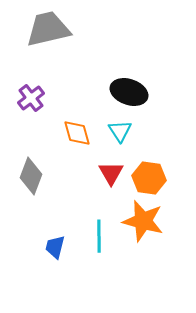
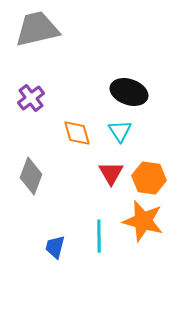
gray trapezoid: moved 11 px left
